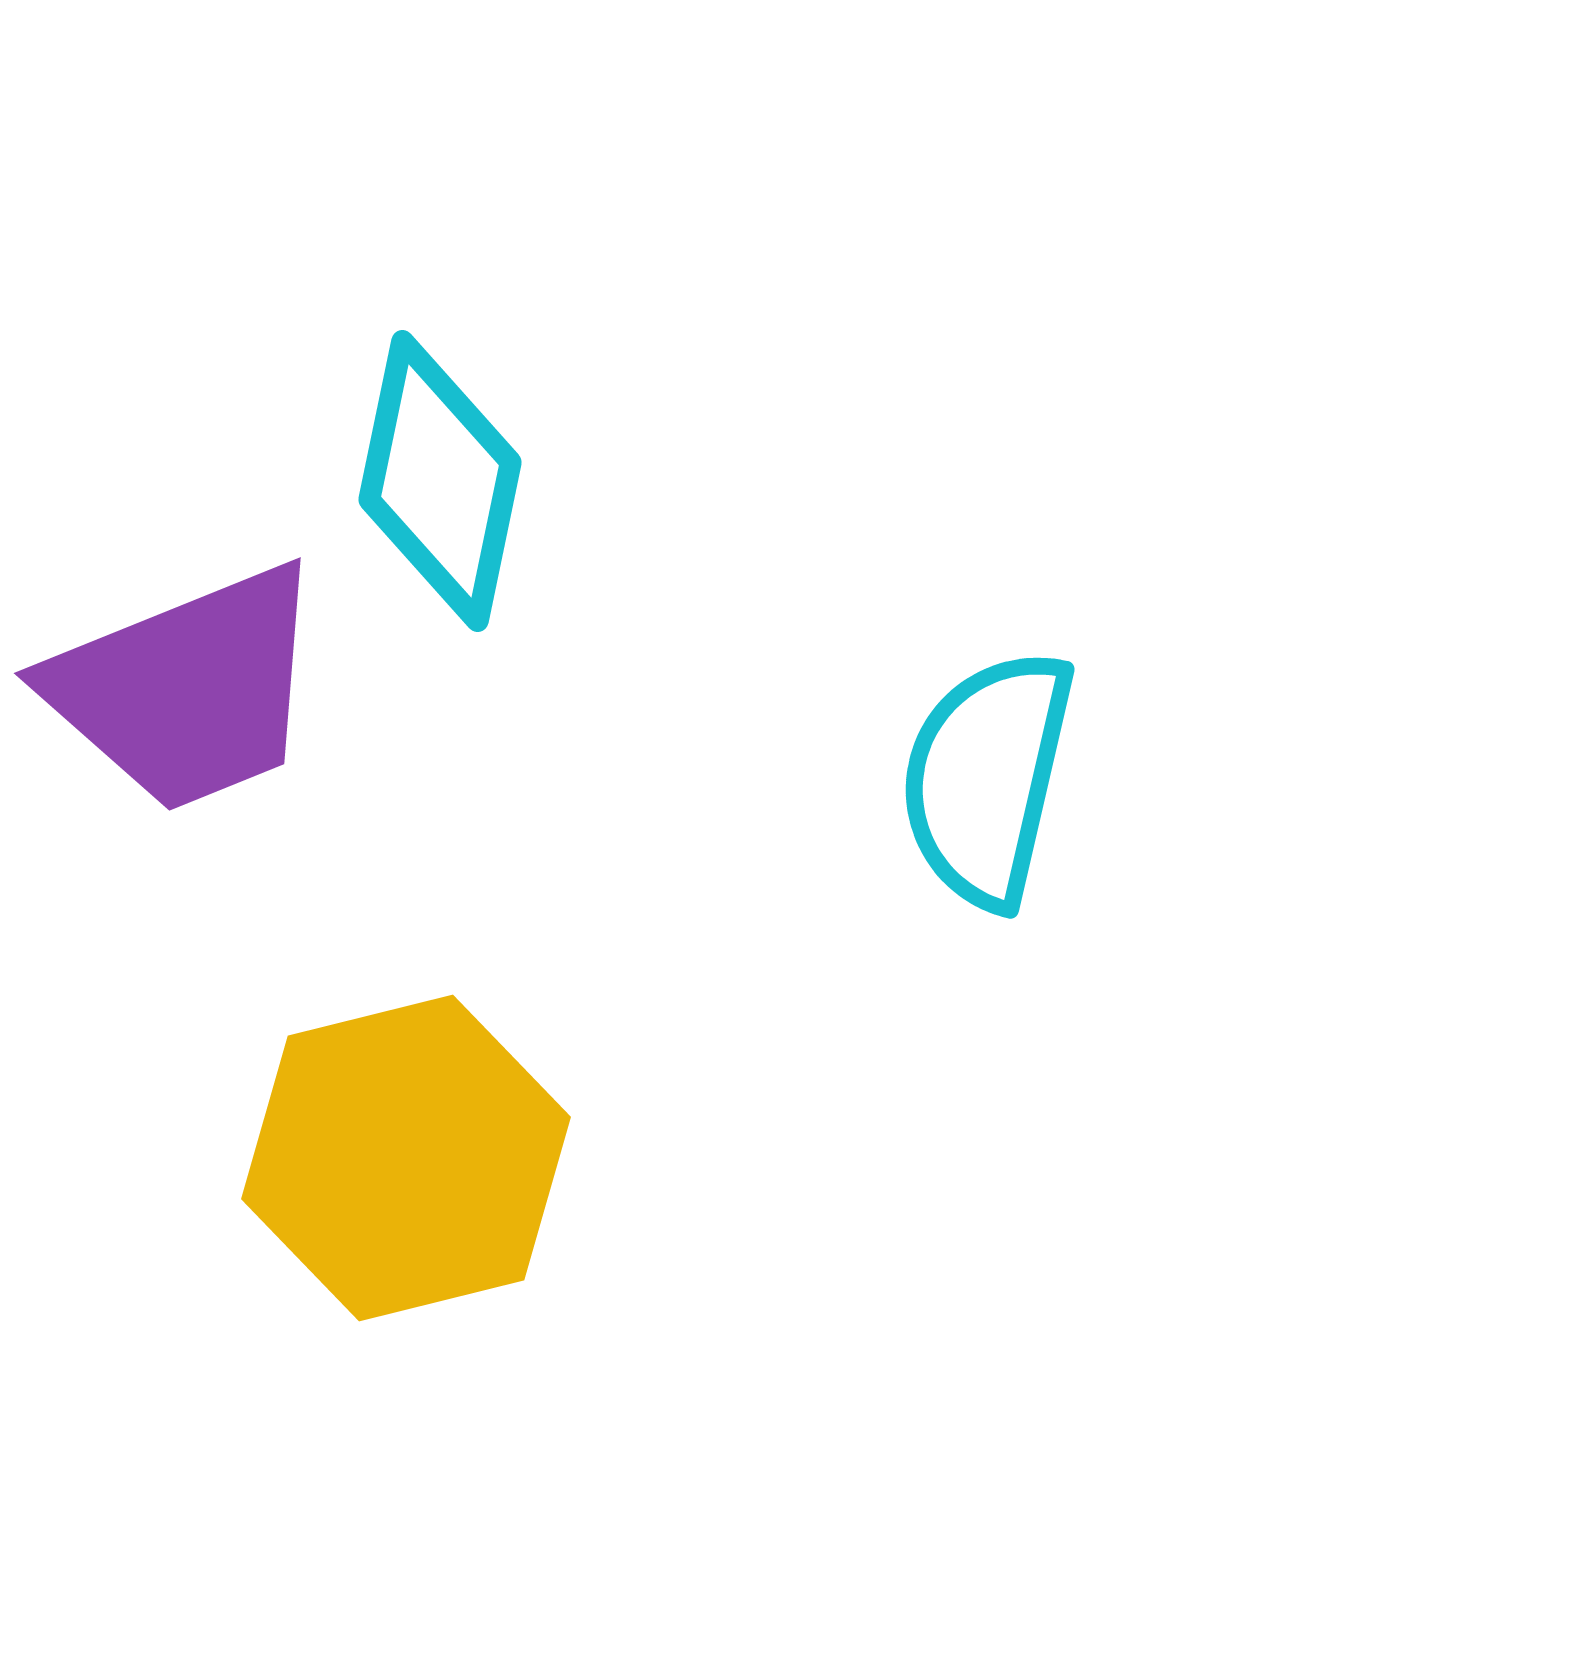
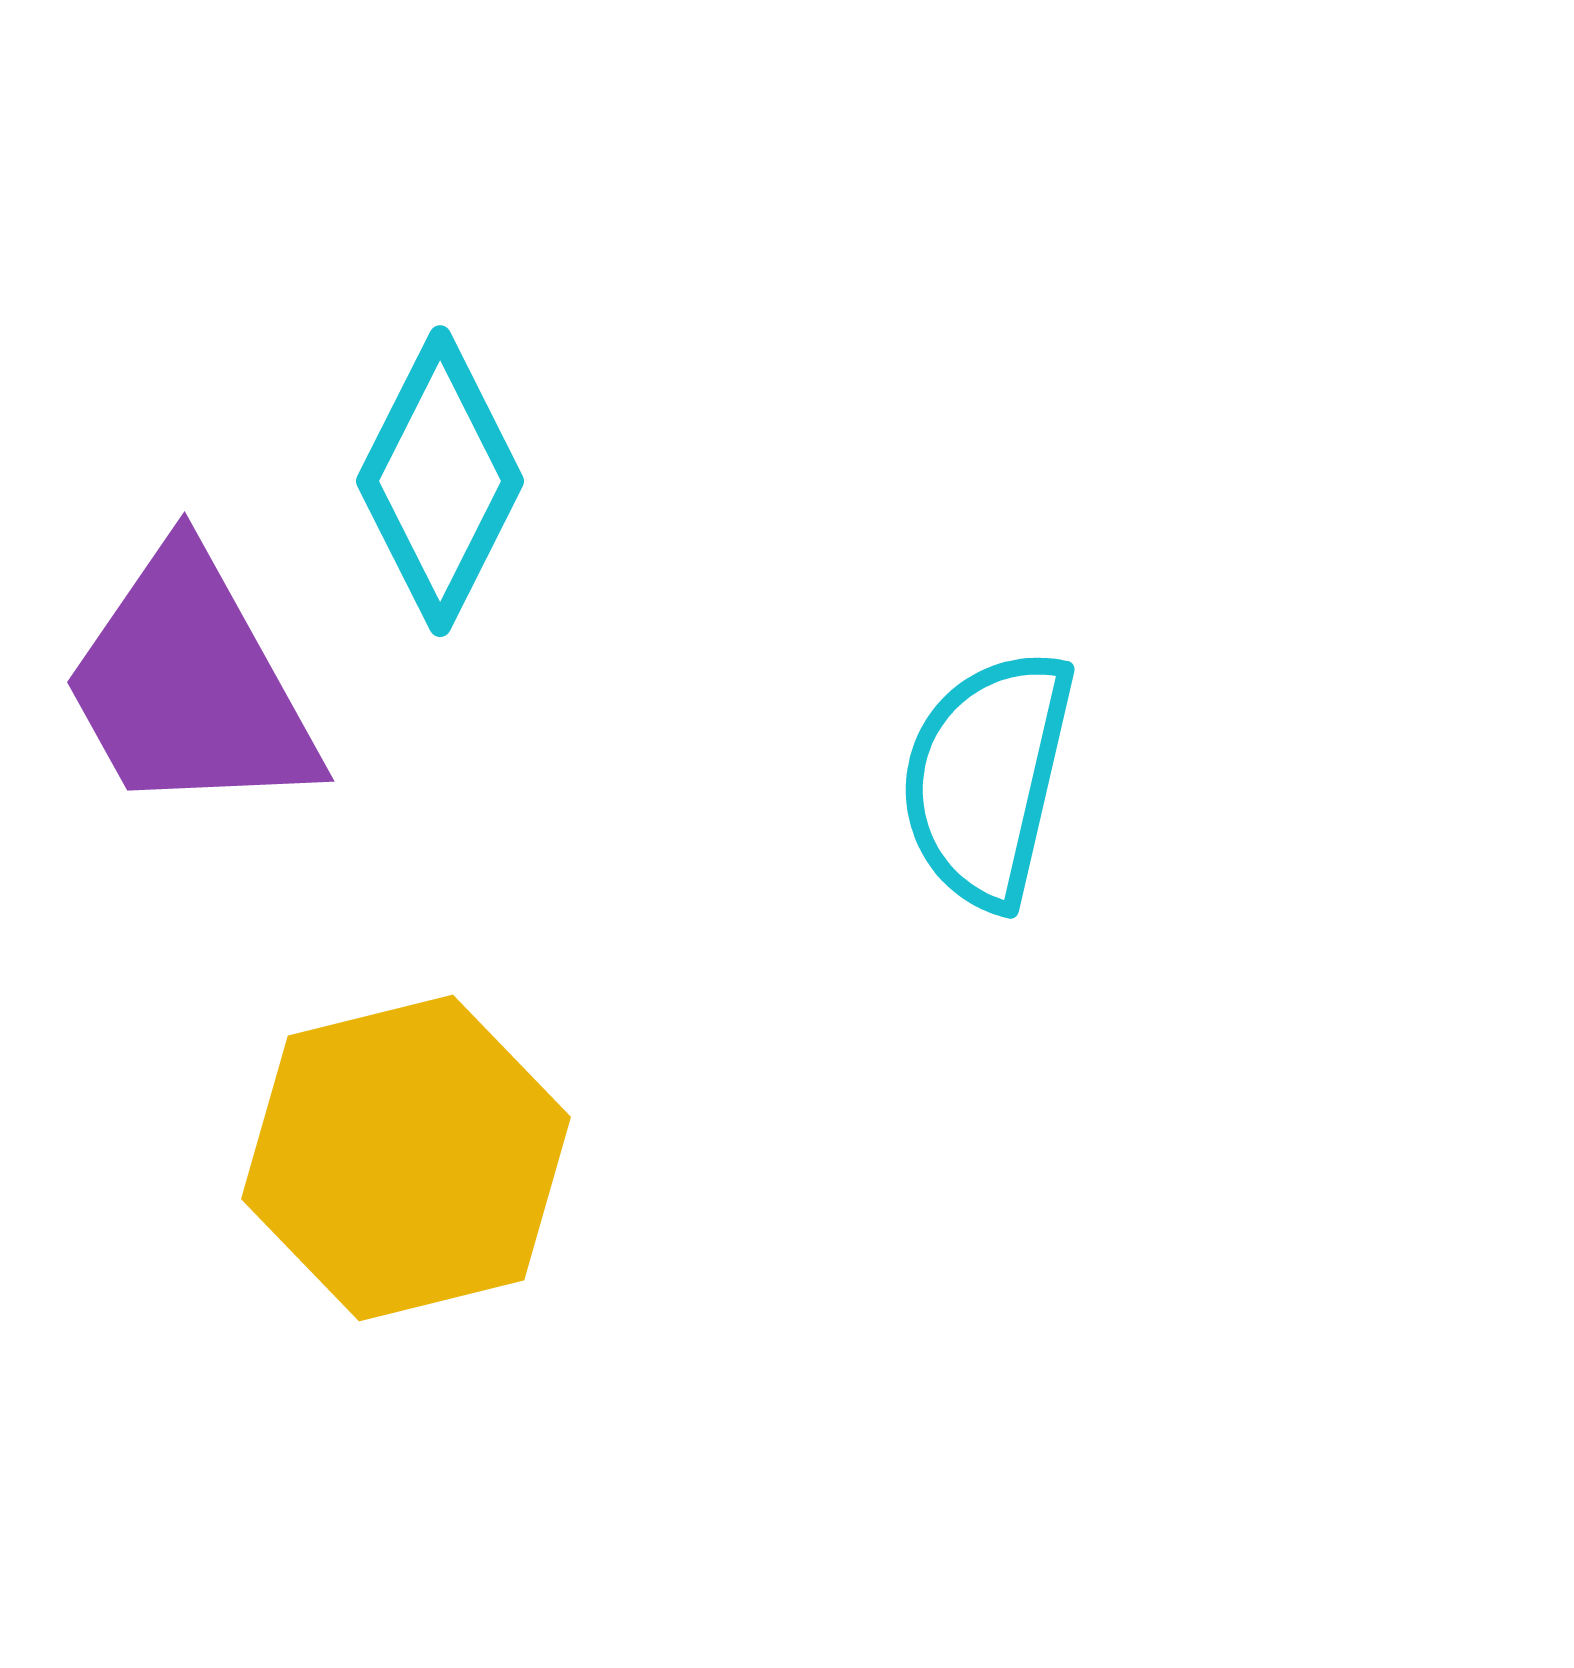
cyan diamond: rotated 15 degrees clockwise
purple trapezoid: moved 3 px right, 4 px up; rotated 83 degrees clockwise
